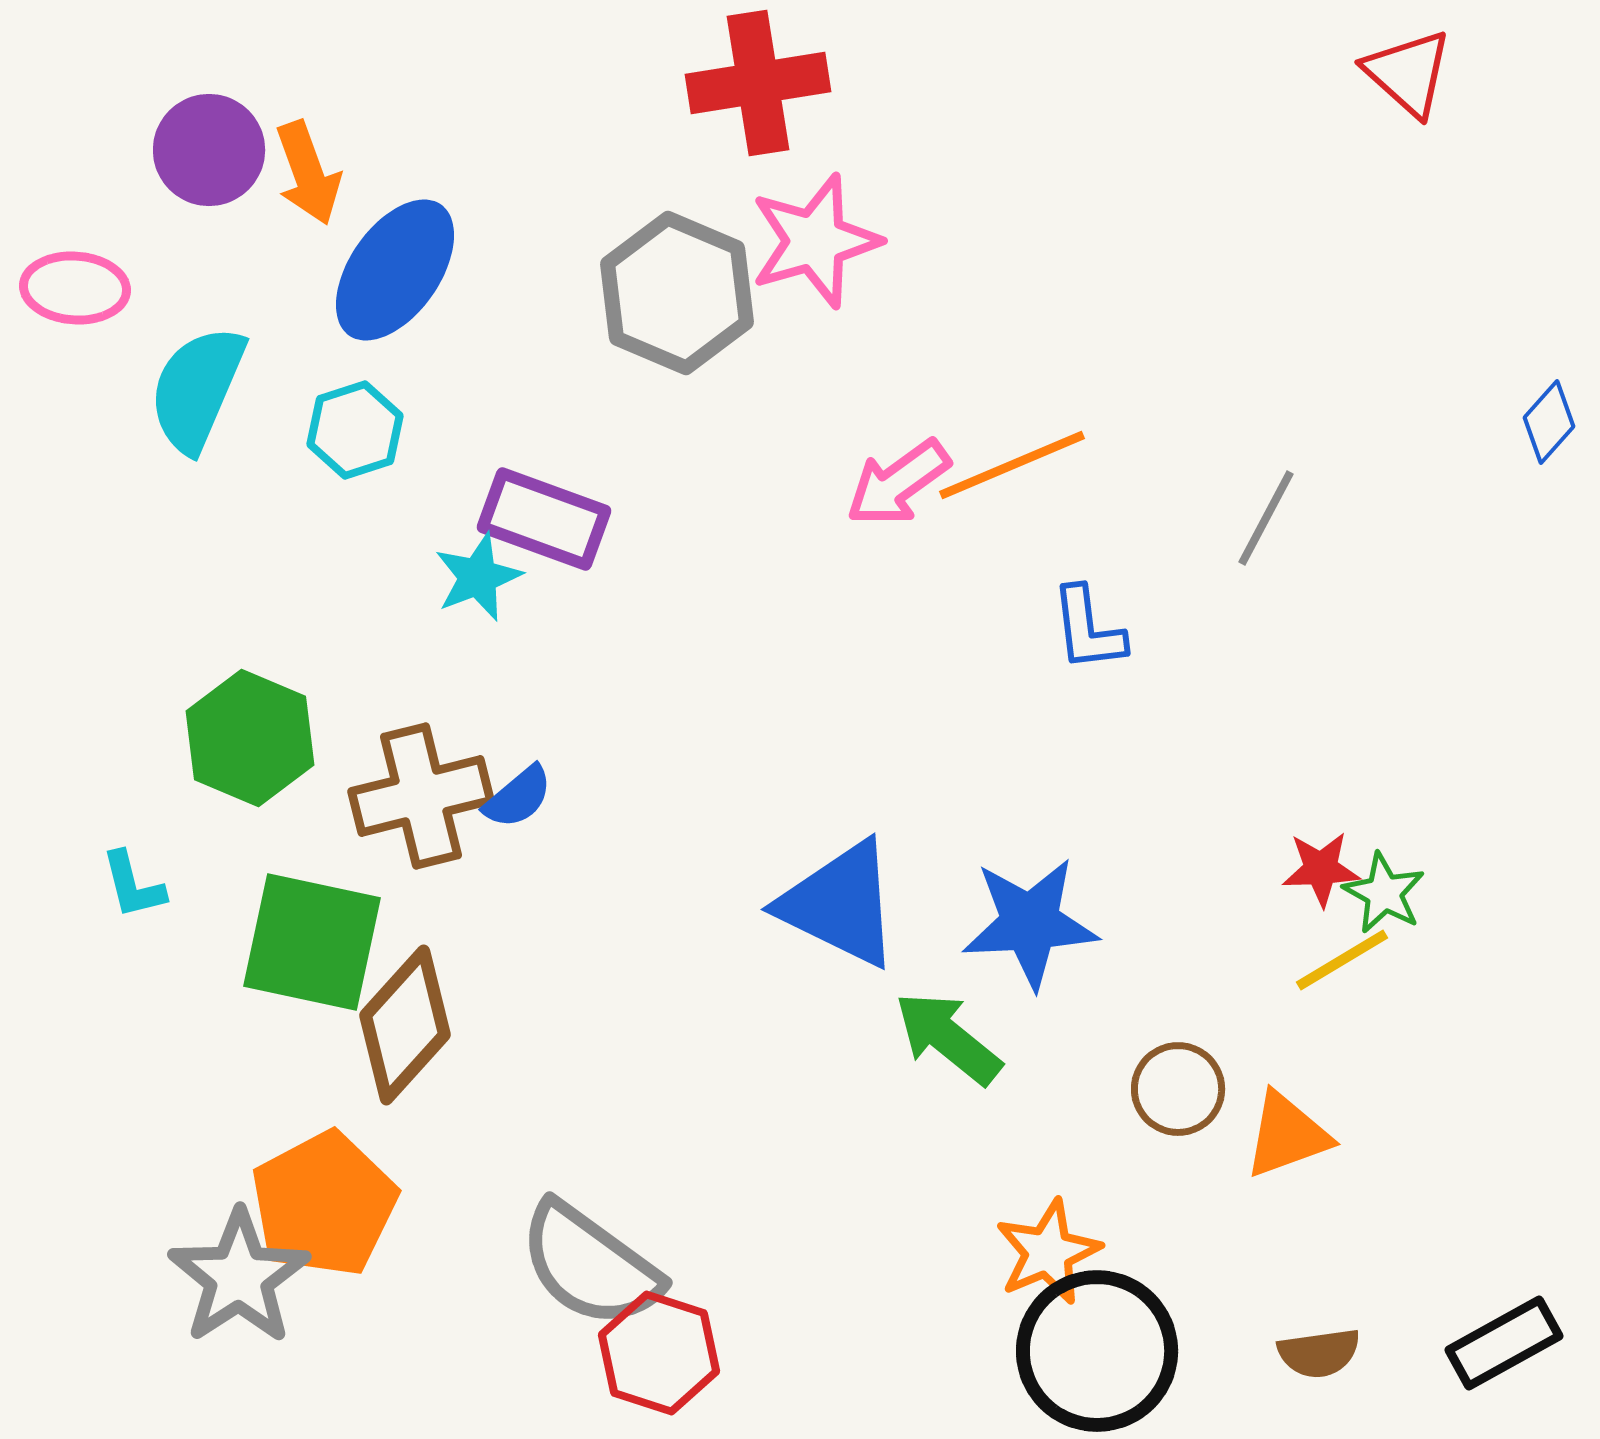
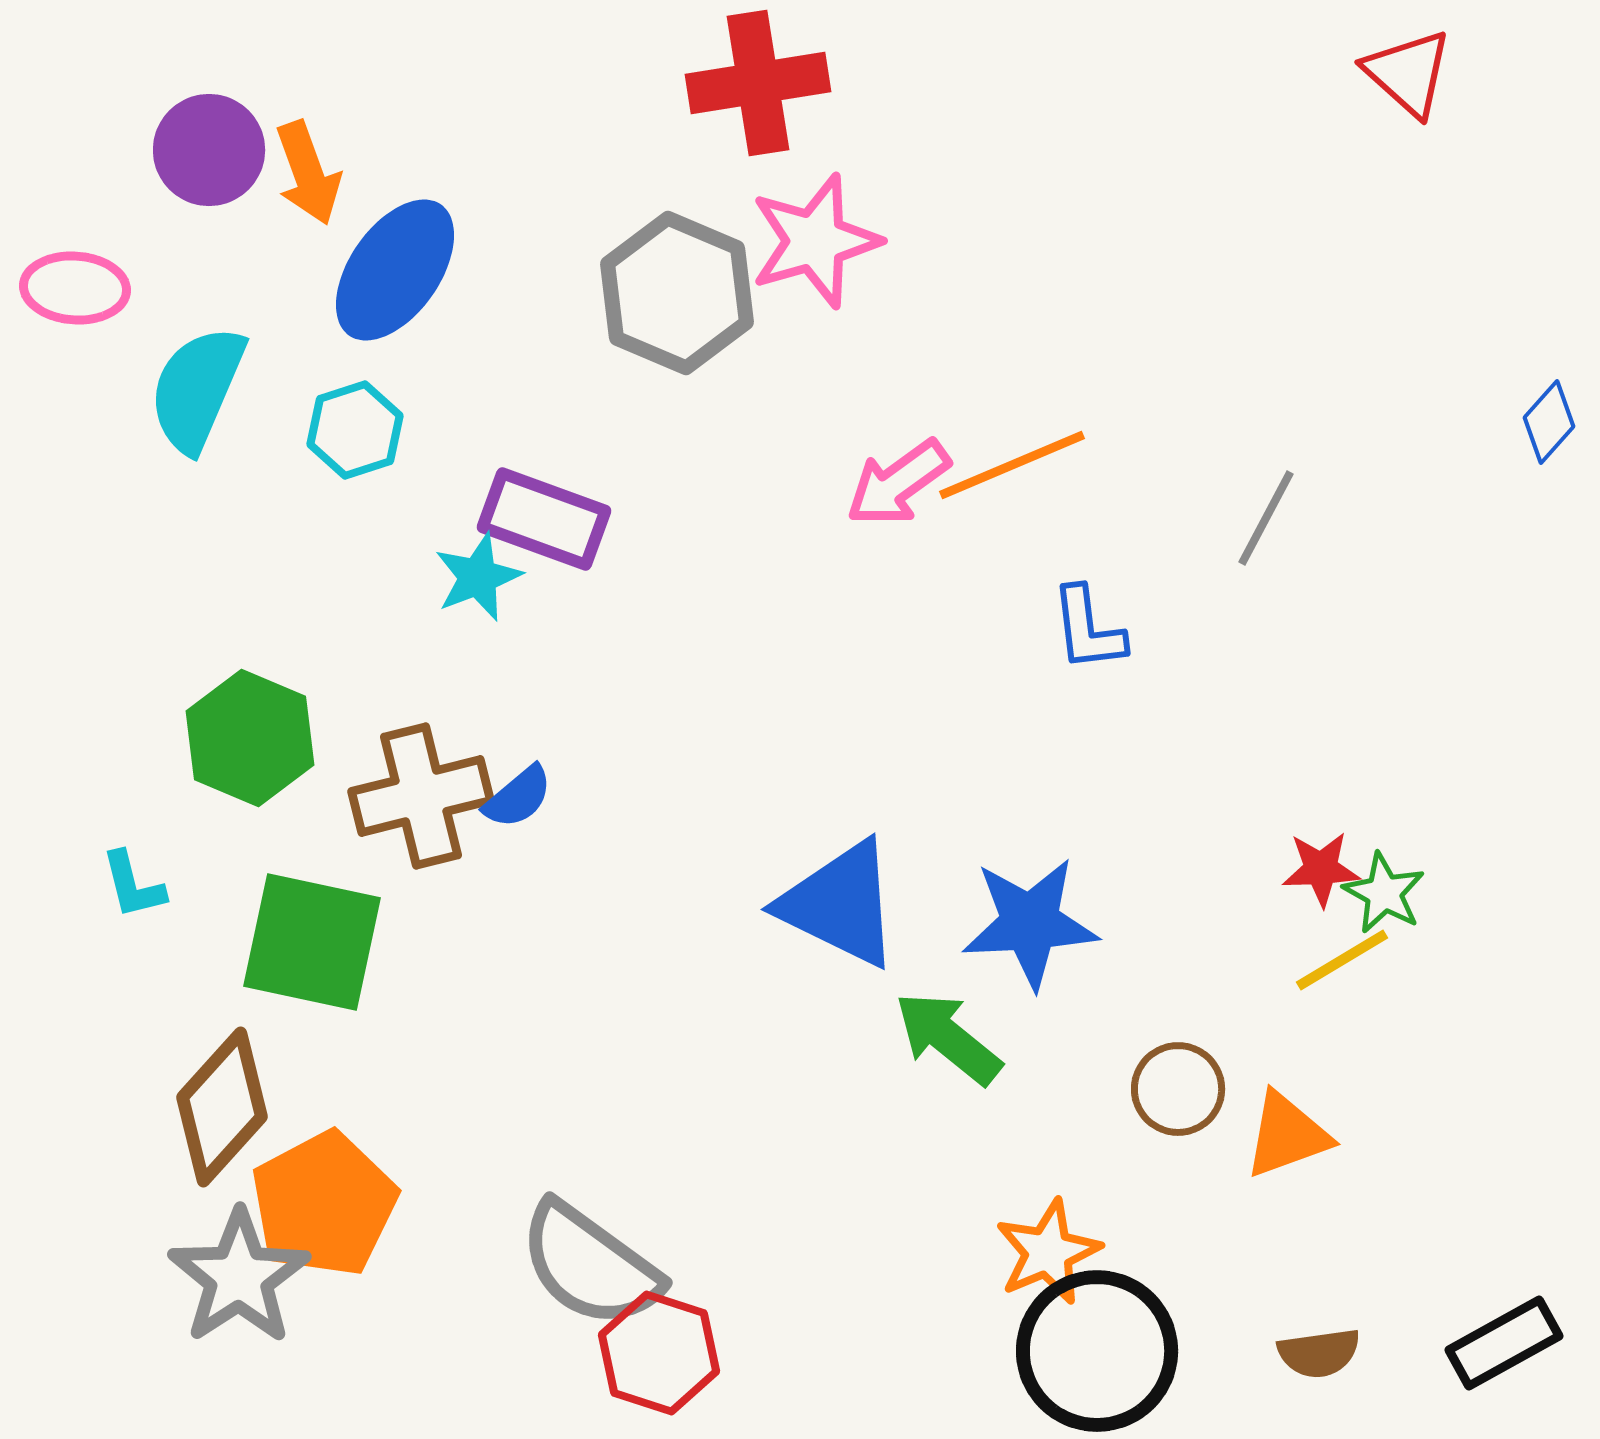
brown diamond: moved 183 px left, 82 px down
